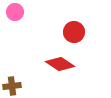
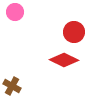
red diamond: moved 4 px right, 4 px up; rotated 8 degrees counterclockwise
brown cross: rotated 36 degrees clockwise
